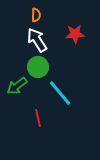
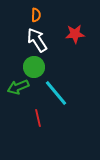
green circle: moved 4 px left
green arrow: moved 1 px right, 1 px down; rotated 15 degrees clockwise
cyan line: moved 4 px left
